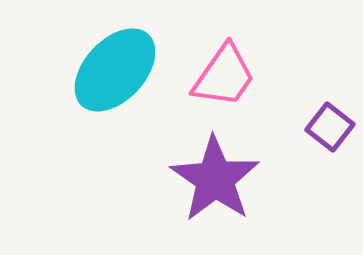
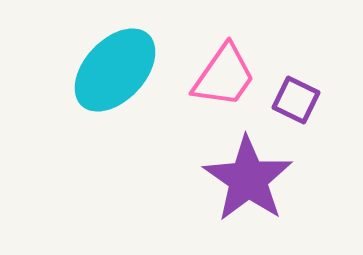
purple square: moved 34 px left, 27 px up; rotated 12 degrees counterclockwise
purple star: moved 33 px right
